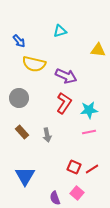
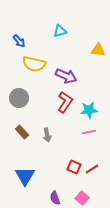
red L-shape: moved 1 px right, 1 px up
pink square: moved 5 px right, 5 px down
